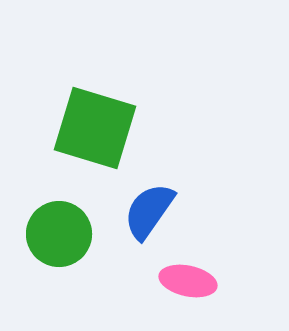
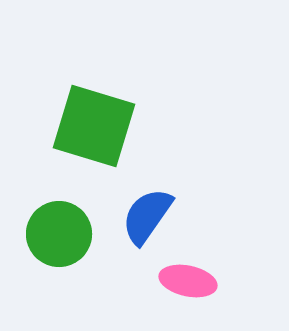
green square: moved 1 px left, 2 px up
blue semicircle: moved 2 px left, 5 px down
